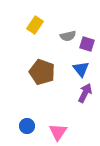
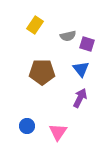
brown pentagon: rotated 20 degrees counterclockwise
purple arrow: moved 5 px left, 5 px down
